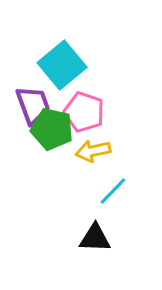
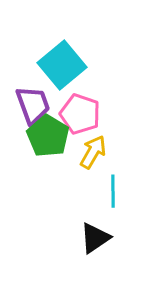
pink pentagon: moved 4 px left, 2 px down
green pentagon: moved 4 px left, 7 px down; rotated 18 degrees clockwise
yellow arrow: moved 1 px down; rotated 132 degrees clockwise
cyan line: rotated 44 degrees counterclockwise
black triangle: rotated 36 degrees counterclockwise
